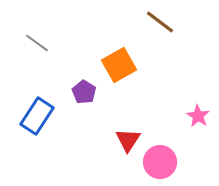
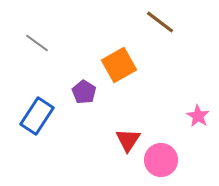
pink circle: moved 1 px right, 2 px up
